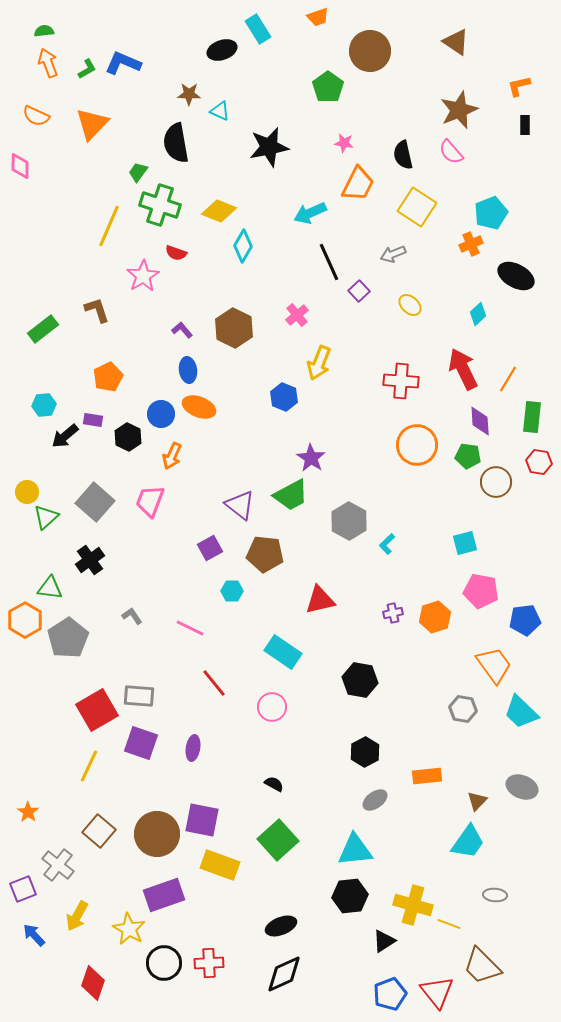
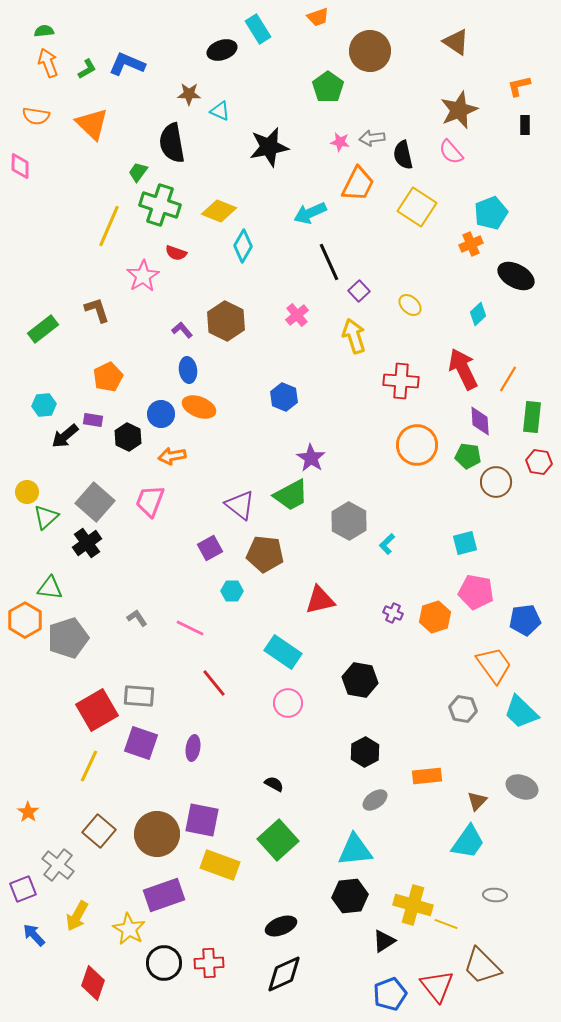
blue L-shape at (123, 63): moved 4 px right, 1 px down
orange semicircle at (36, 116): rotated 16 degrees counterclockwise
orange triangle at (92, 124): rotated 30 degrees counterclockwise
black semicircle at (176, 143): moved 4 px left
pink star at (344, 143): moved 4 px left, 1 px up
gray arrow at (393, 254): moved 21 px left, 116 px up; rotated 15 degrees clockwise
brown hexagon at (234, 328): moved 8 px left, 7 px up
yellow arrow at (319, 363): moved 35 px right, 27 px up; rotated 140 degrees clockwise
orange arrow at (172, 456): rotated 56 degrees clockwise
black cross at (90, 560): moved 3 px left, 17 px up
pink pentagon at (481, 591): moved 5 px left, 1 px down
purple cross at (393, 613): rotated 36 degrees clockwise
gray L-shape at (132, 616): moved 5 px right, 2 px down
gray pentagon at (68, 638): rotated 15 degrees clockwise
pink circle at (272, 707): moved 16 px right, 4 px up
yellow line at (449, 924): moved 3 px left
red triangle at (437, 992): moved 6 px up
